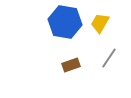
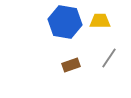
yellow trapezoid: moved 2 px up; rotated 60 degrees clockwise
